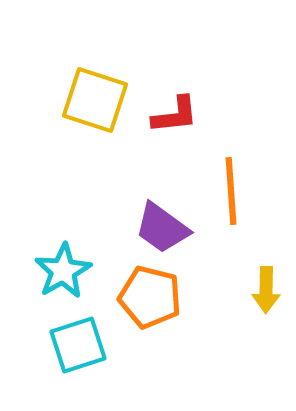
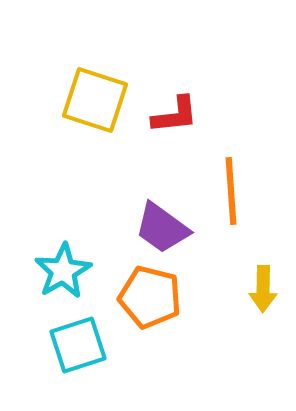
yellow arrow: moved 3 px left, 1 px up
